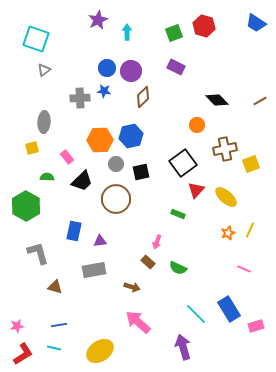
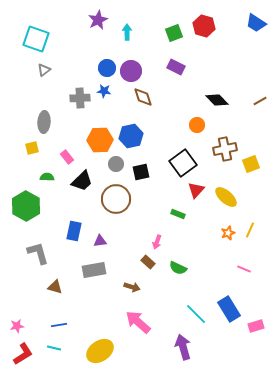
brown diamond at (143, 97): rotated 65 degrees counterclockwise
